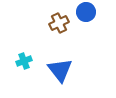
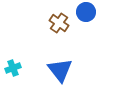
brown cross: rotated 30 degrees counterclockwise
cyan cross: moved 11 px left, 7 px down
